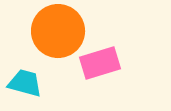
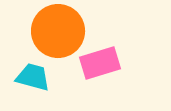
cyan trapezoid: moved 8 px right, 6 px up
